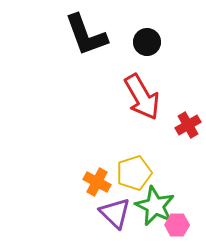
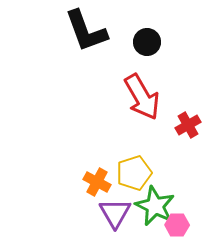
black L-shape: moved 4 px up
purple triangle: rotated 16 degrees clockwise
